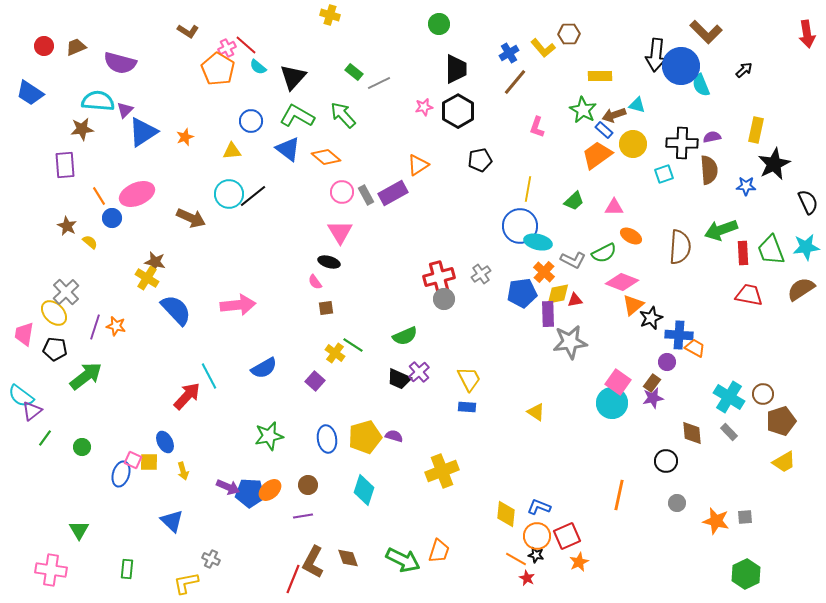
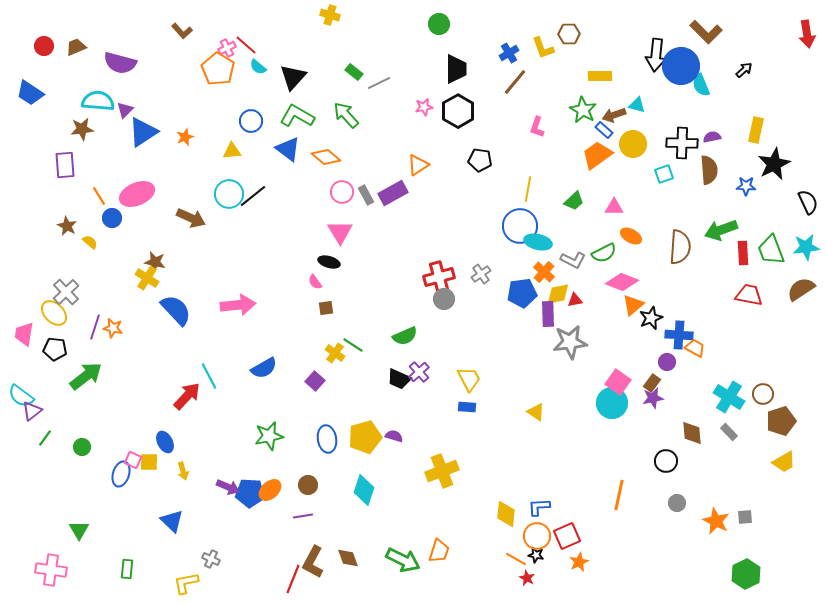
brown L-shape at (188, 31): moved 6 px left; rotated 15 degrees clockwise
yellow L-shape at (543, 48): rotated 20 degrees clockwise
green arrow at (343, 115): moved 3 px right
black pentagon at (480, 160): rotated 20 degrees clockwise
orange star at (116, 326): moved 3 px left, 2 px down
blue L-shape at (539, 507): rotated 25 degrees counterclockwise
orange star at (716, 521): rotated 12 degrees clockwise
